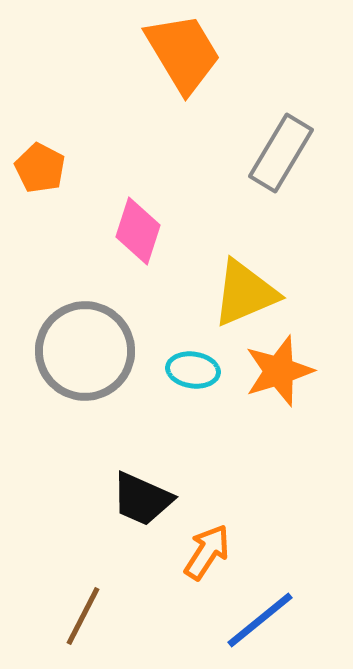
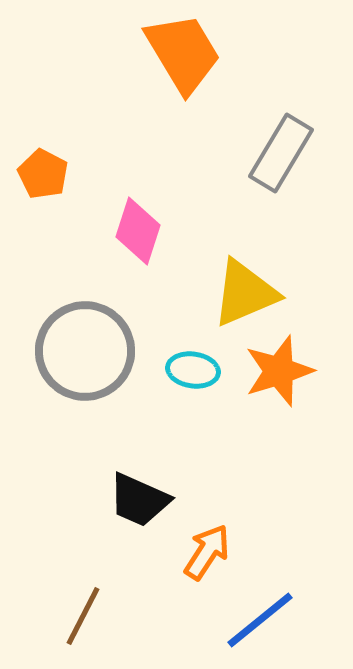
orange pentagon: moved 3 px right, 6 px down
black trapezoid: moved 3 px left, 1 px down
